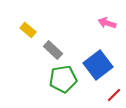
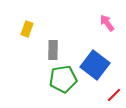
pink arrow: rotated 36 degrees clockwise
yellow rectangle: moved 1 px left, 1 px up; rotated 70 degrees clockwise
gray rectangle: rotated 48 degrees clockwise
blue square: moved 3 px left; rotated 16 degrees counterclockwise
